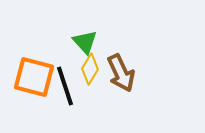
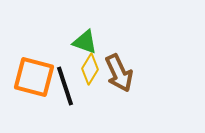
green triangle: rotated 28 degrees counterclockwise
brown arrow: moved 2 px left
